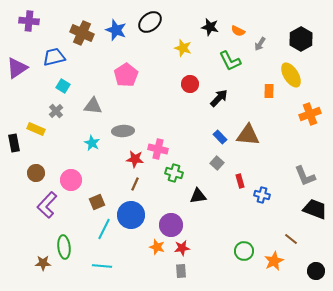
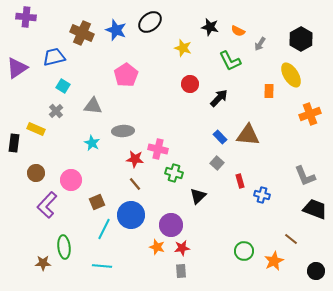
purple cross at (29, 21): moved 3 px left, 4 px up
black rectangle at (14, 143): rotated 18 degrees clockwise
brown line at (135, 184): rotated 64 degrees counterclockwise
black triangle at (198, 196): rotated 36 degrees counterclockwise
